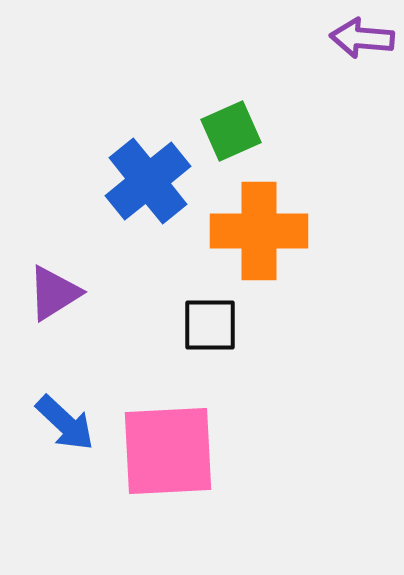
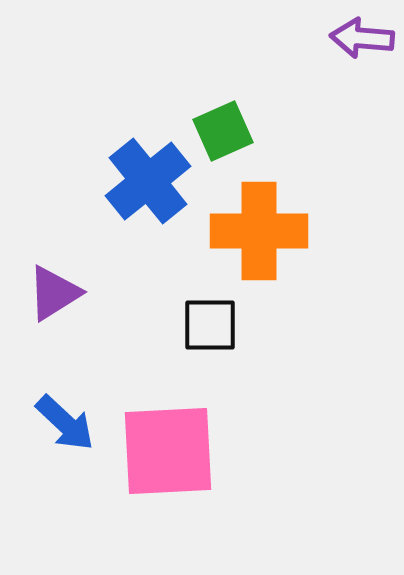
green square: moved 8 px left
